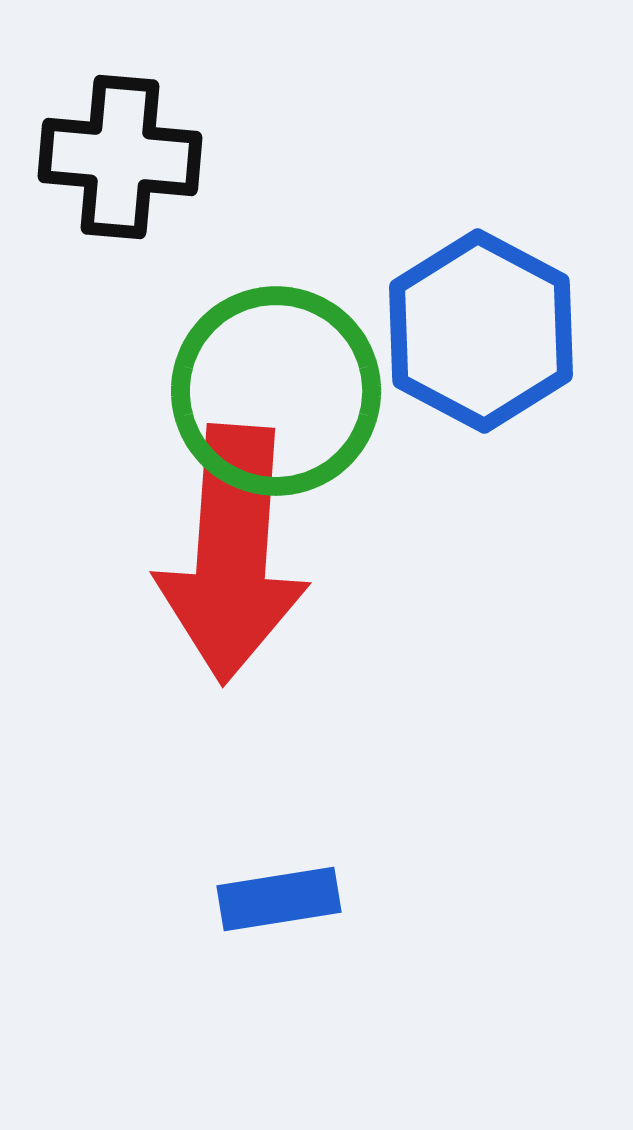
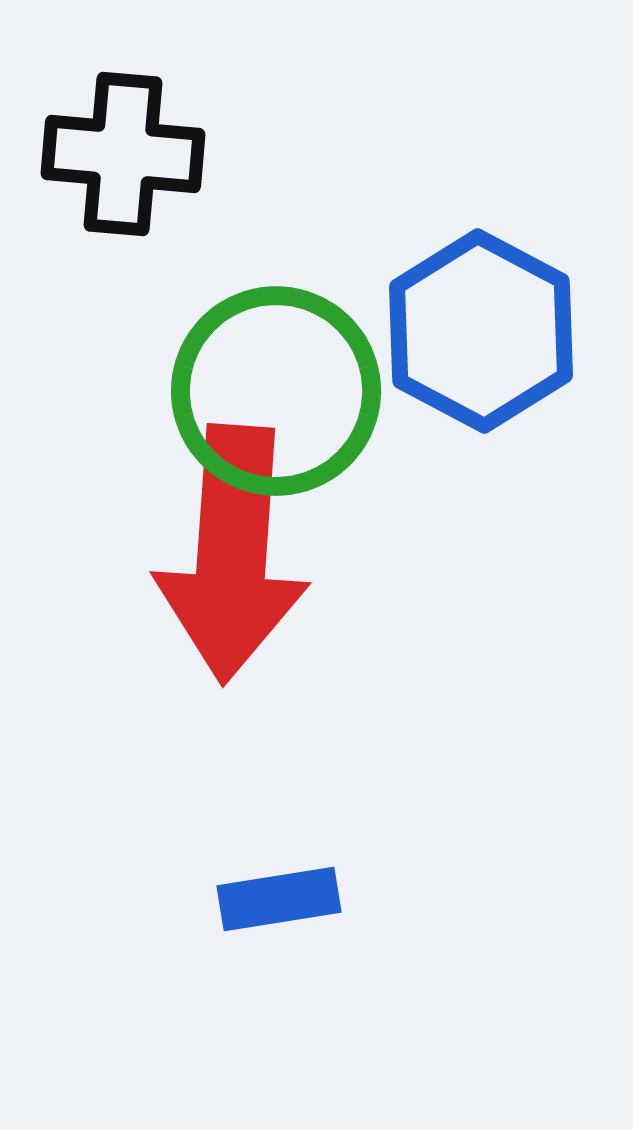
black cross: moved 3 px right, 3 px up
